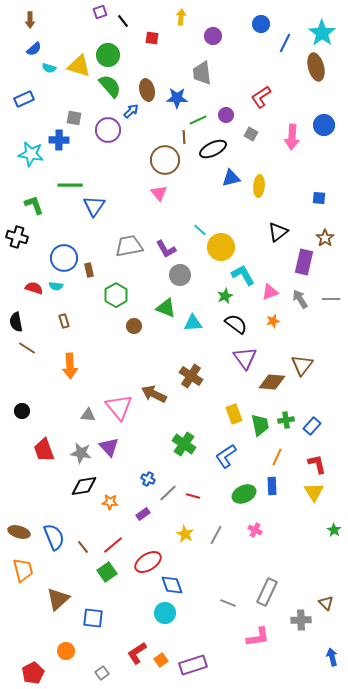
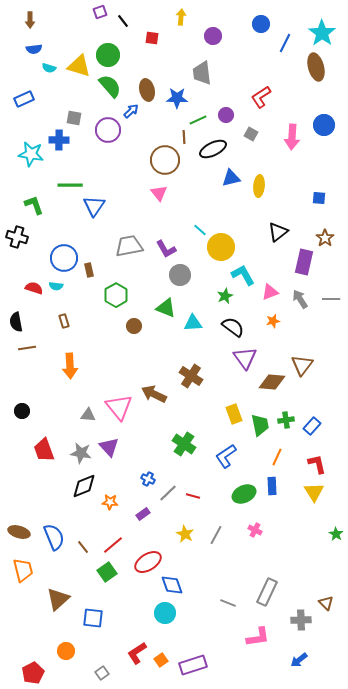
blue semicircle at (34, 49): rotated 35 degrees clockwise
black semicircle at (236, 324): moved 3 px left, 3 px down
brown line at (27, 348): rotated 42 degrees counterclockwise
black diamond at (84, 486): rotated 12 degrees counterclockwise
green star at (334, 530): moved 2 px right, 4 px down
blue arrow at (332, 657): moved 33 px left, 3 px down; rotated 114 degrees counterclockwise
